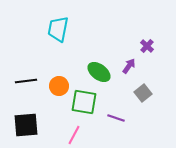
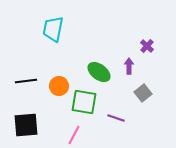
cyan trapezoid: moved 5 px left
purple arrow: rotated 35 degrees counterclockwise
